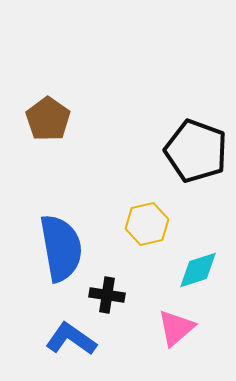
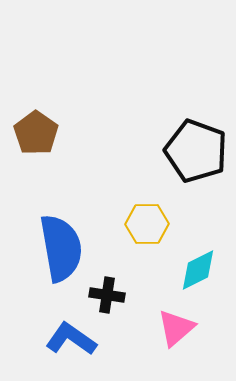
brown pentagon: moved 12 px left, 14 px down
yellow hexagon: rotated 12 degrees clockwise
cyan diamond: rotated 9 degrees counterclockwise
